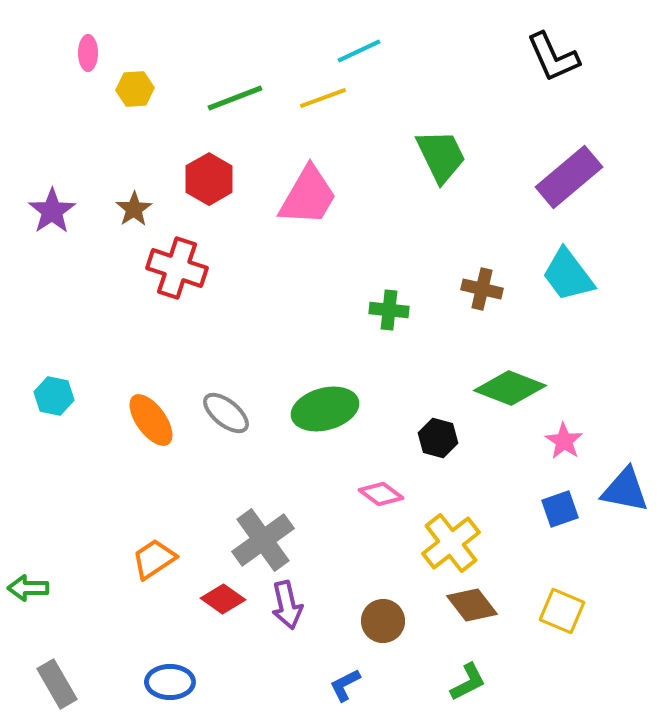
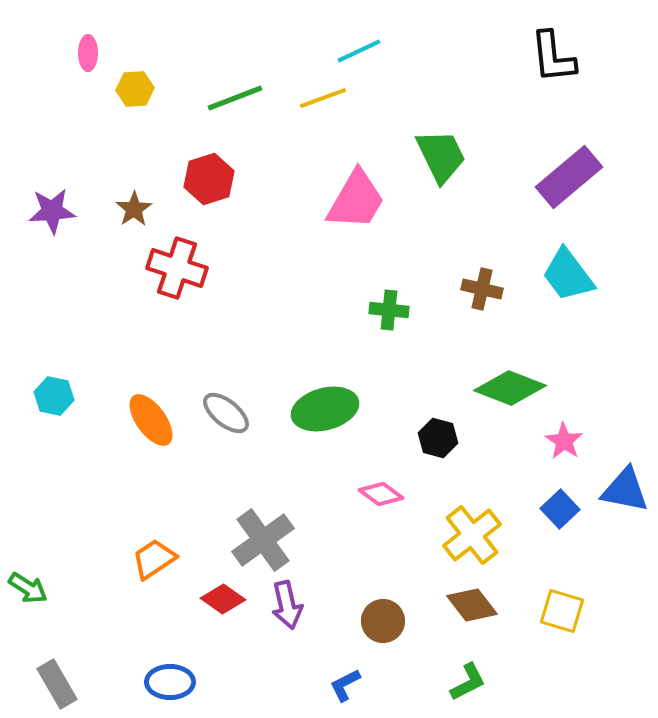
black L-shape: rotated 18 degrees clockwise
red hexagon: rotated 12 degrees clockwise
pink trapezoid: moved 48 px right, 4 px down
purple star: rotated 30 degrees clockwise
blue square: rotated 24 degrees counterclockwise
yellow cross: moved 21 px right, 8 px up
green arrow: rotated 147 degrees counterclockwise
yellow square: rotated 6 degrees counterclockwise
